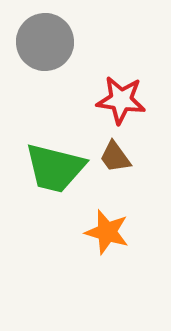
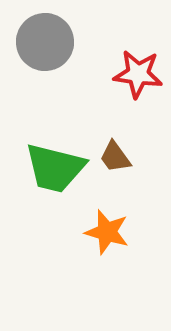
red star: moved 17 px right, 26 px up
